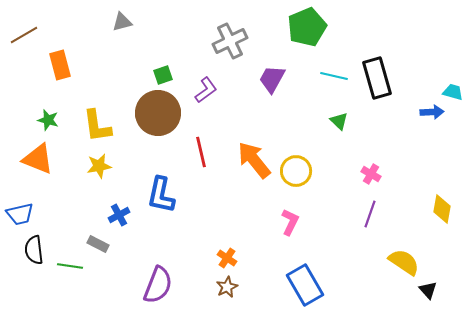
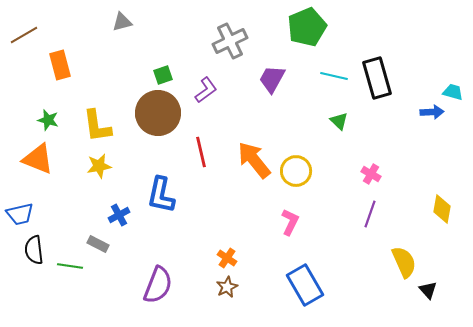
yellow semicircle: rotated 32 degrees clockwise
